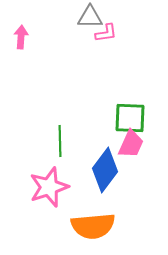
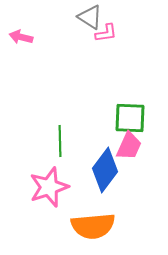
gray triangle: rotated 32 degrees clockwise
pink arrow: rotated 80 degrees counterclockwise
pink trapezoid: moved 2 px left, 2 px down
